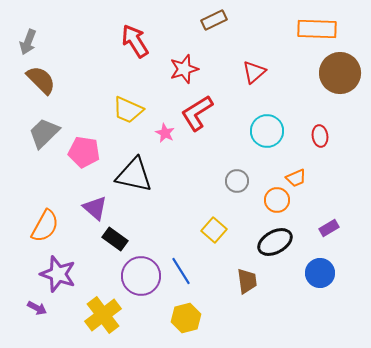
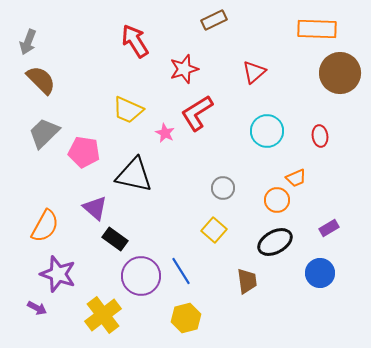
gray circle: moved 14 px left, 7 px down
